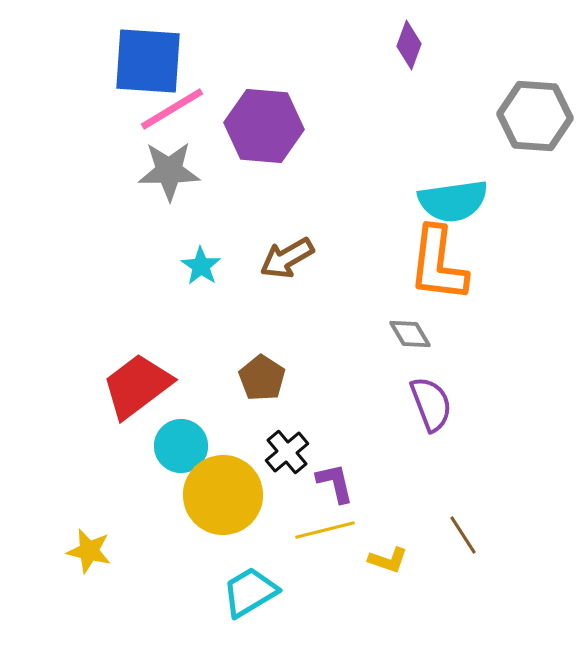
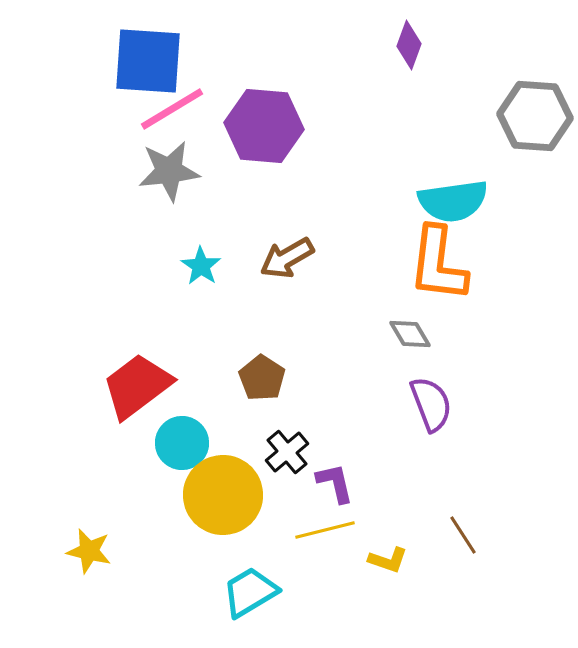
gray star: rotated 6 degrees counterclockwise
cyan circle: moved 1 px right, 3 px up
